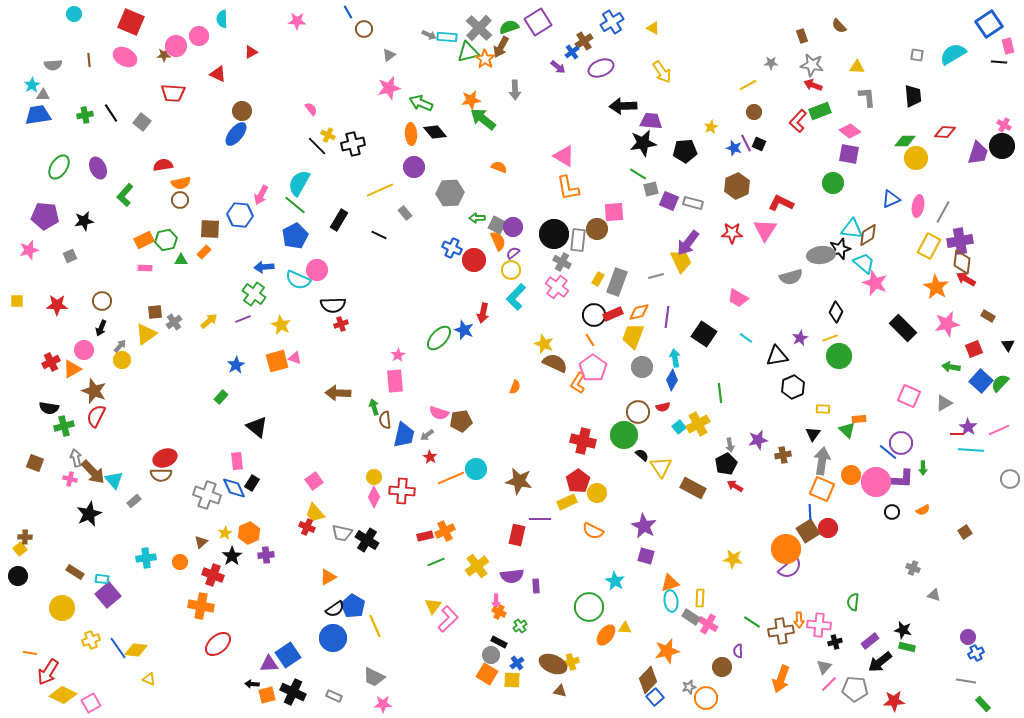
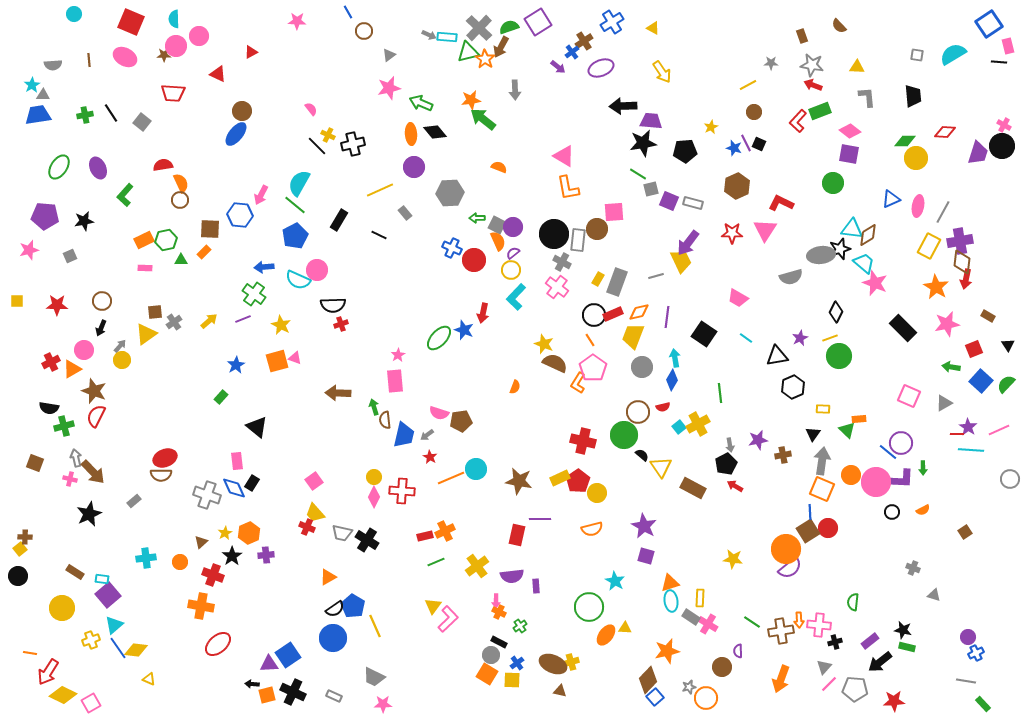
cyan semicircle at (222, 19): moved 48 px left
brown circle at (364, 29): moved 2 px down
orange semicircle at (181, 183): rotated 102 degrees counterclockwise
red arrow at (966, 279): rotated 108 degrees counterclockwise
green semicircle at (1000, 383): moved 6 px right, 1 px down
cyan triangle at (114, 480): moved 145 px down; rotated 30 degrees clockwise
yellow rectangle at (567, 502): moved 7 px left, 24 px up
orange semicircle at (593, 531): moved 1 px left, 2 px up; rotated 40 degrees counterclockwise
